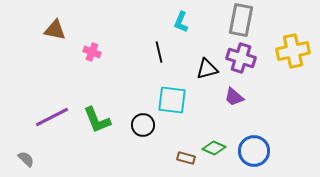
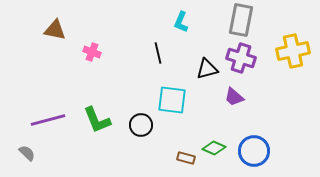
black line: moved 1 px left, 1 px down
purple line: moved 4 px left, 3 px down; rotated 12 degrees clockwise
black circle: moved 2 px left
gray semicircle: moved 1 px right, 6 px up
